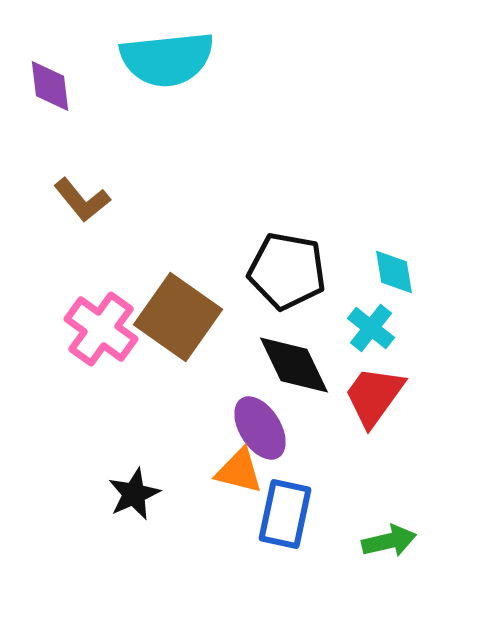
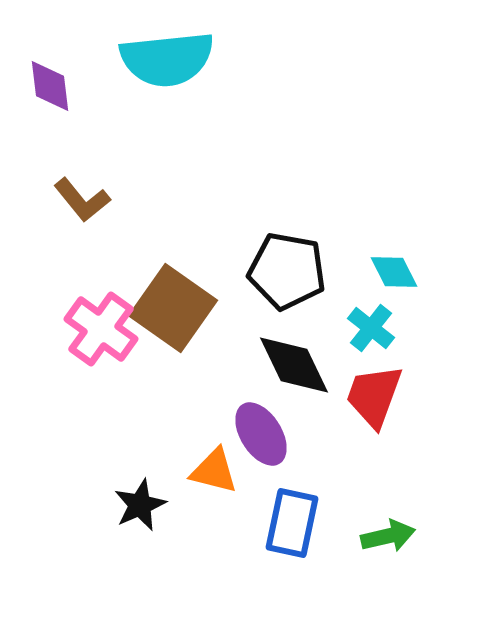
cyan diamond: rotated 18 degrees counterclockwise
brown square: moved 5 px left, 9 px up
red trapezoid: rotated 16 degrees counterclockwise
purple ellipse: moved 1 px right, 6 px down
orange triangle: moved 25 px left
black star: moved 6 px right, 11 px down
blue rectangle: moved 7 px right, 9 px down
green arrow: moved 1 px left, 5 px up
